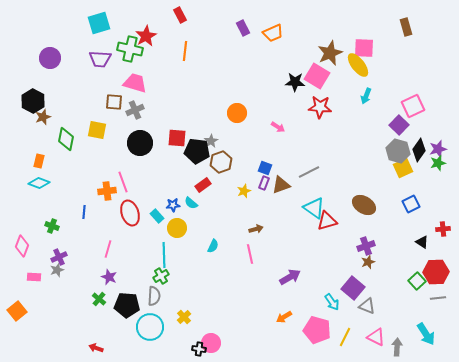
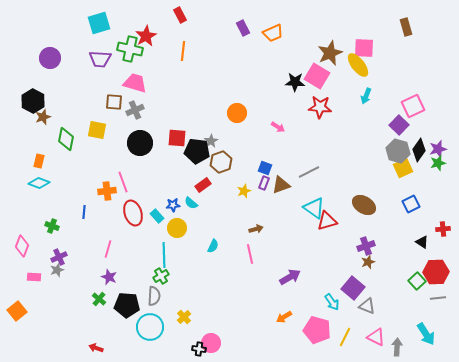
orange line at (185, 51): moved 2 px left
red ellipse at (130, 213): moved 3 px right
